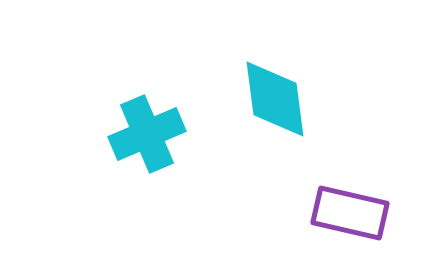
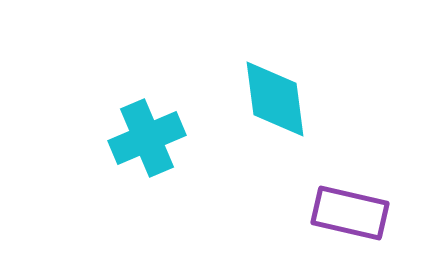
cyan cross: moved 4 px down
